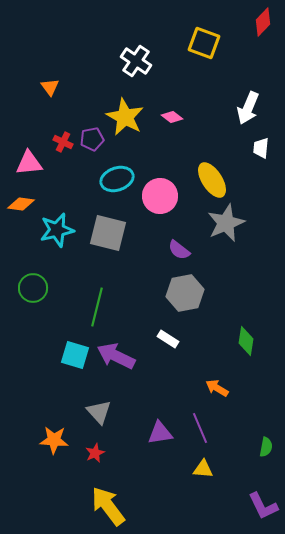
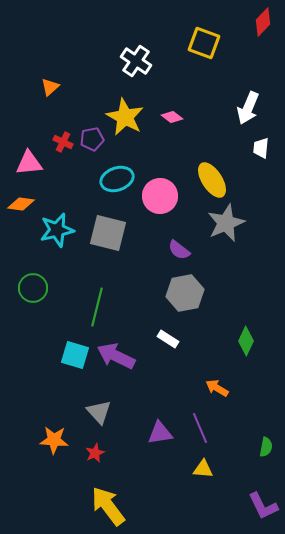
orange triangle: rotated 24 degrees clockwise
green diamond: rotated 16 degrees clockwise
